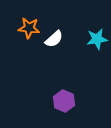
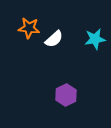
cyan star: moved 2 px left
purple hexagon: moved 2 px right, 6 px up; rotated 10 degrees clockwise
